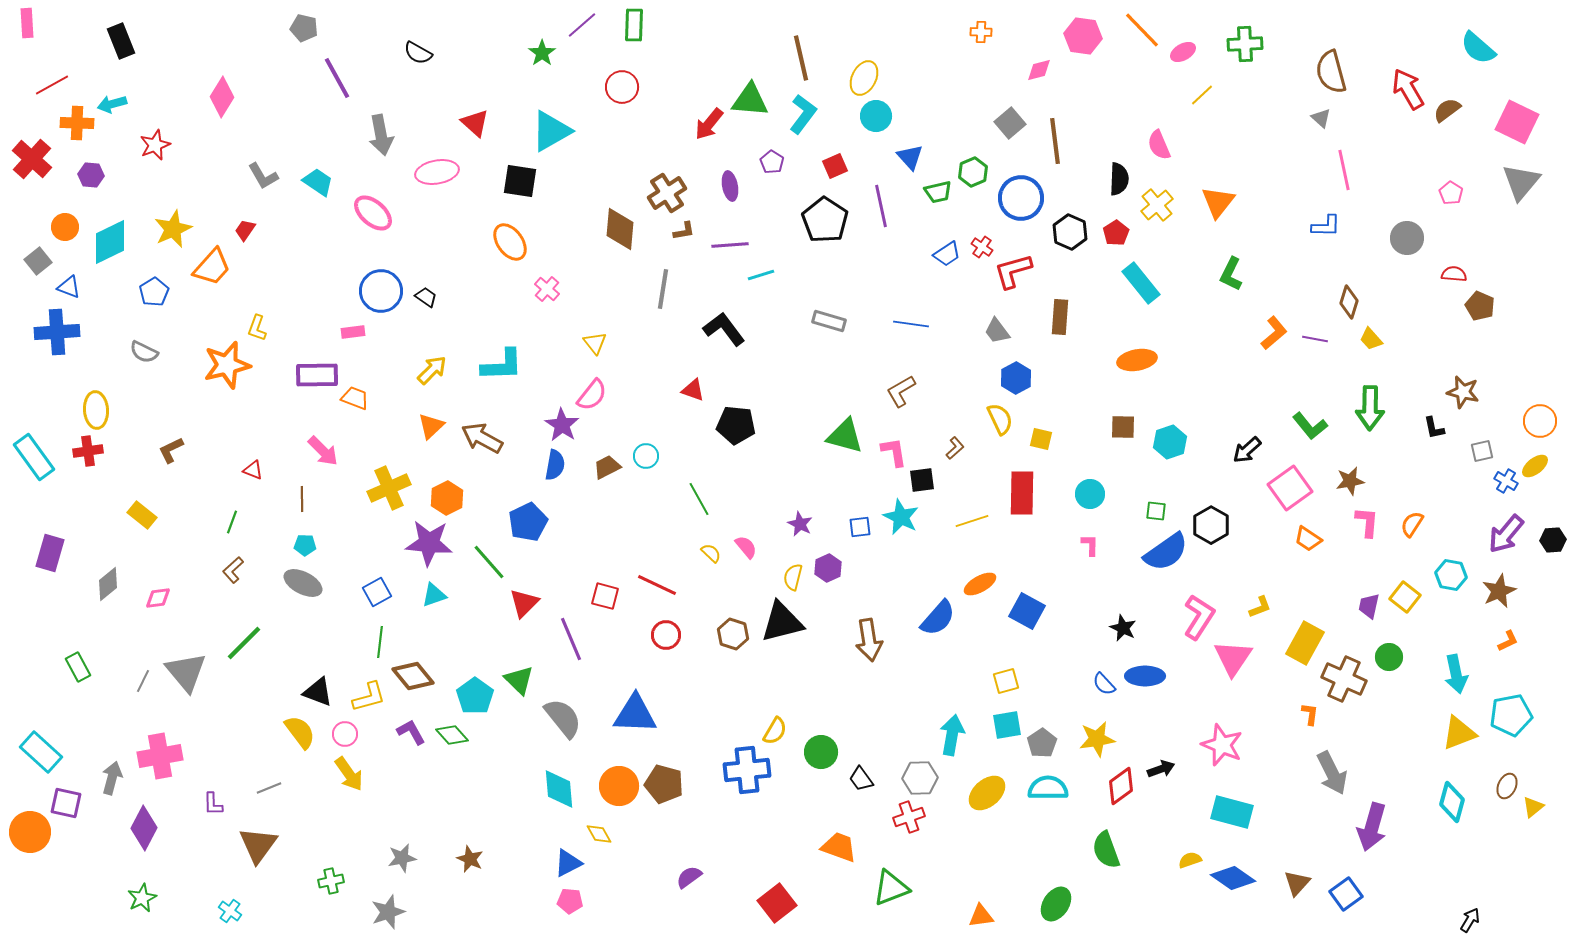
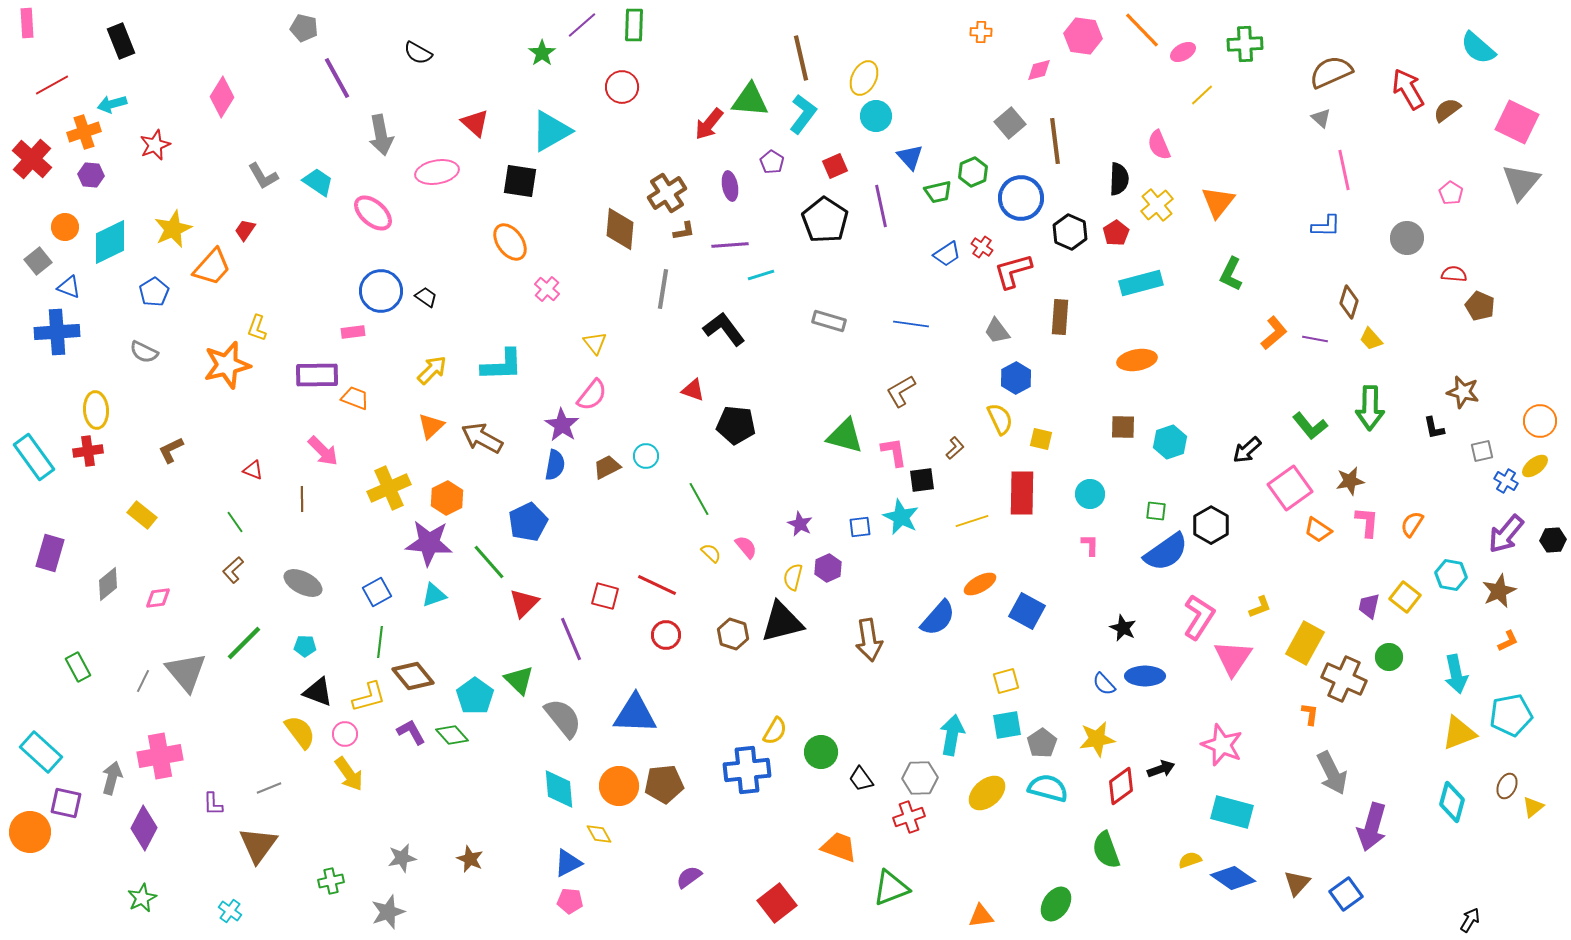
brown semicircle at (1331, 72): rotated 81 degrees clockwise
orange cross at (77, 123): moved 7 px right, 9 px down; rotated 20 degrees counterclockwise
cyan rectangle at (1141, 283): rotated 66 degrees counterclockwise
green line at (232, 522): moved 3 px right; rotated 55 degrees counterclockwise
orange trapezoid at (1308, 539): moved 10 px right, 9 px up
cyan pentagon at (305, 545): moved 101 px down
brown pentagon at (664, 784): rotated 21 degrees counterclockwise
cyan semicircle at (1048, 788): rotated 15 degrees clockwise
